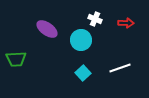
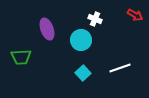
red arrow: moved 9 px right, 8 px up; rotated 28 degrees clockwise
purple ellipse: rotated 35 degrees clockwise
green trapezoid: moved 5 px right, 2 px up
